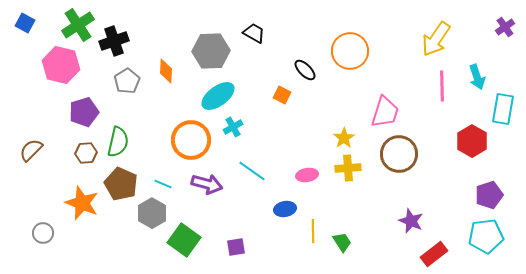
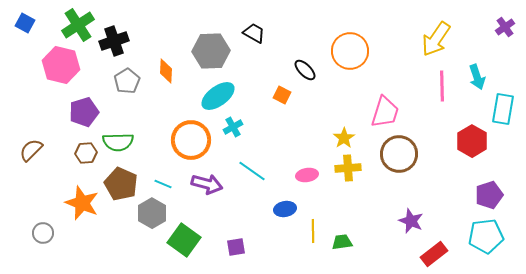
green semicircle at (118, 142): rotated 76 degrees clockwise
green trapezoid at (342, 242): rotated 65 degrees counterclockwise
